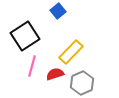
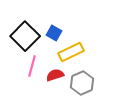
blue square: moved 4 px left, 22 px down; rotated 21 degrees counterclockwise
black square: rotated 12 degrees counterclockwise
yellow rectangle: rotated 20 degrees clockwise
red semicircle: moved 1 px down
